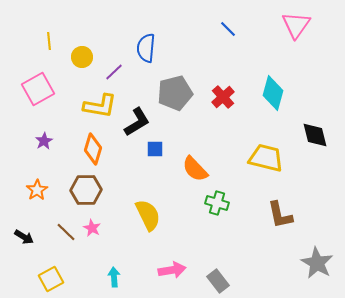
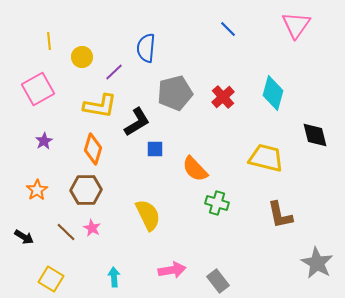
yellow square: rotated 30 degrees counterclockwise
